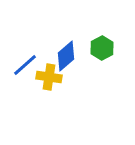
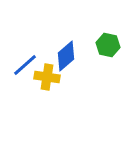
green hexagon: moved 6 px right, 3 px up; rotated 20 degrees counterclockwise
yellow cross: moved 2 px left
